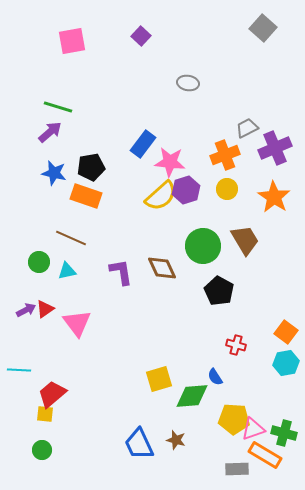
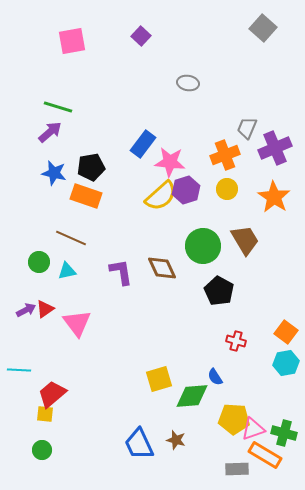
gray trapezoid at (247, 128): rotated 40 degrees counterclockwise
red cross at (236, 345): moved 4 px up
